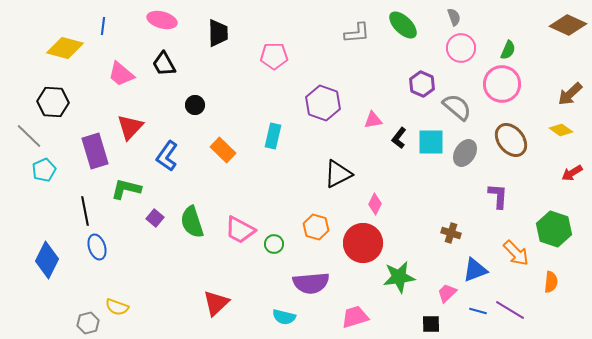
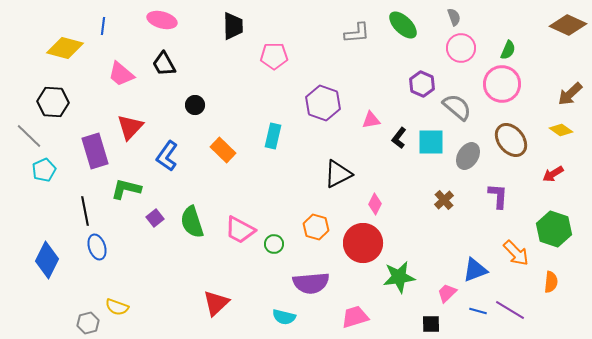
black trapezoid at (218, 33): moved 15 px right, 7 px up
pink triangle at (373, 120): moved 2 px left
gray ellipse at (465, 153): moved 3 px right, 3 px down
red arrow at (572, 173): moved 19 px left, 1 px down
purple square at (155, 218): rotated 12 degrees clockwise
brown cross at (451, 233): moved 7 px left, 33 px up; rotated 30 degrees clockwise
